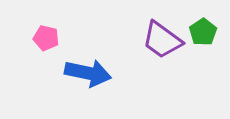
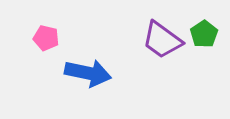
green pentagon: moved 1 px right, 2 px down
